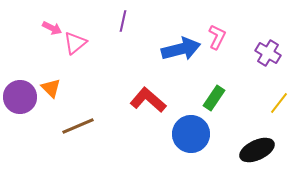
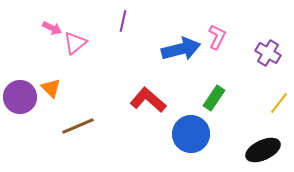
black ellipse: moved 6 px right
